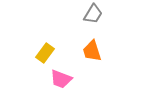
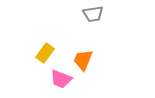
gray trapezoid: rotated 50 degrees clockwise
orange trapezoid: moved 9 px left, 9 px down; rotated 40 degrees clockwise
